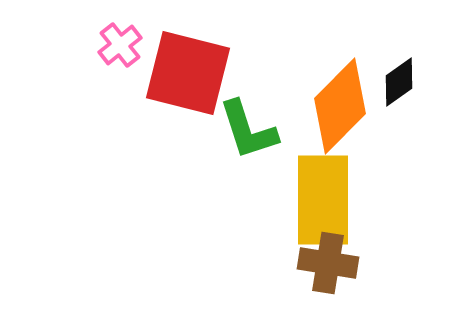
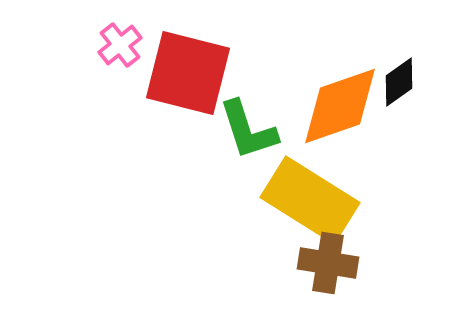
orange diamond: rotated 26 degrees clockwise
yellow rectangle: moved 13 px left; rotated 58 degrees counterclockwise
